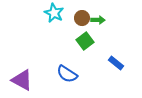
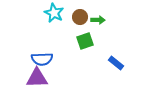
brown circle: moved 2 px left, 1 px up
green square: rotated 18 degrees clockwise
blue semicircle: moved 25 px left, 15 px up; rotated 35 degrees counterclockwise
purple triangle: moved 15 px right, 2 px up; rotated 30 degrees counterclockwise
